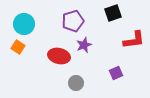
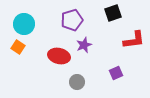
purple pentagon: moved 1 px left, 1 px up
gray circle: moved 1 px right, 1 px up
